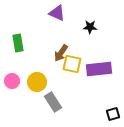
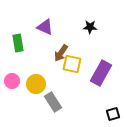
purple triangle: moved 12 px left, 14 px down
purple rectangle: moved 2 px right, 4 px down; rotated 55 degrees counterclockwise
yellow circle: moved 1 px left, 2 px down
